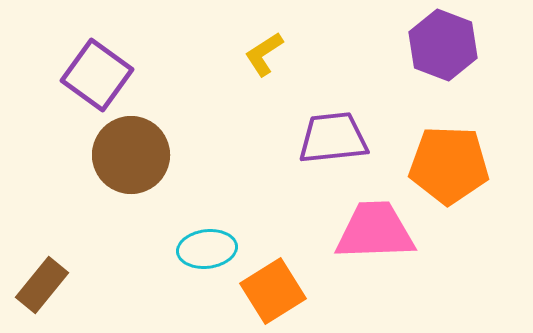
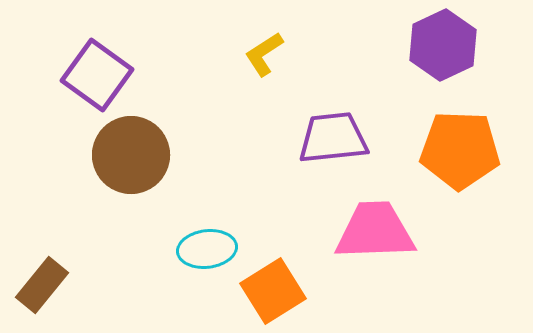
purple hexagon: rotated 14 degrees clockwise
orange pentagon: moved 11 px right, 15 px up
